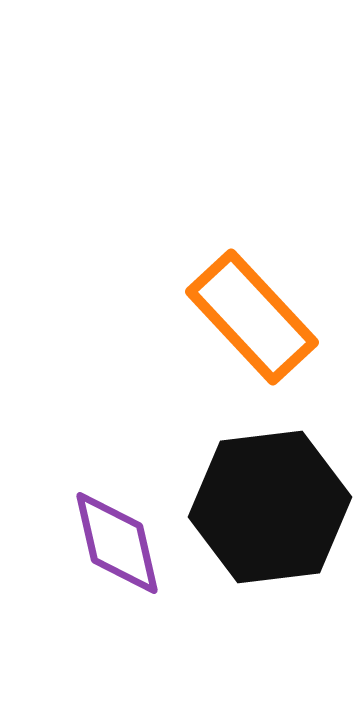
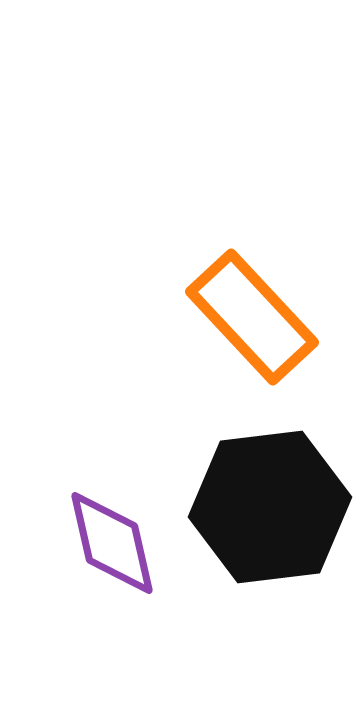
purple diamond: moved 5 px left
